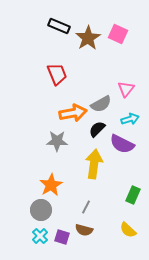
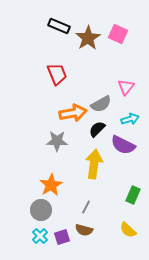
pink triangle: moved 2 px up
purple semicircle: moved 1 px right, 1 px down
purple square: rotated 35 degrees counterclockwise
